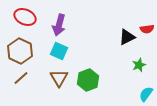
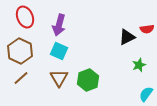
red ellipse: rotated 45 degrees clockwise
